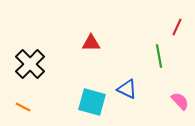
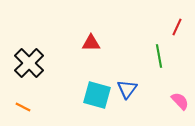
black cross: moved 1 px left, 1 px up
blue triangle: rotated 40 degrees clockwise
cyan square: moved 5 px right, 7 px up
